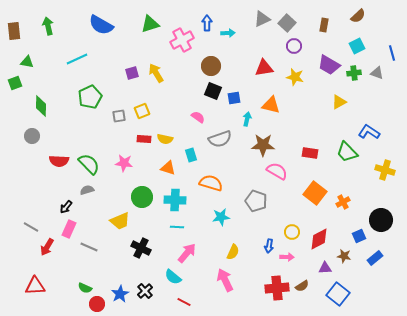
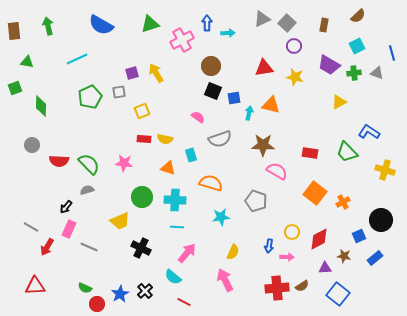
green square at (15, 83): moved 5 px down
gray square at (119, 116): moved 24 px up
cyan arrow at (247, 119): moved 2 px right, 6 px up
gray circle at (32, 136): moved 9 px down
